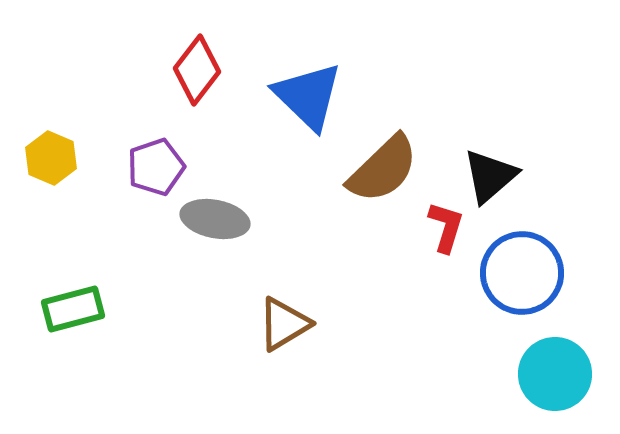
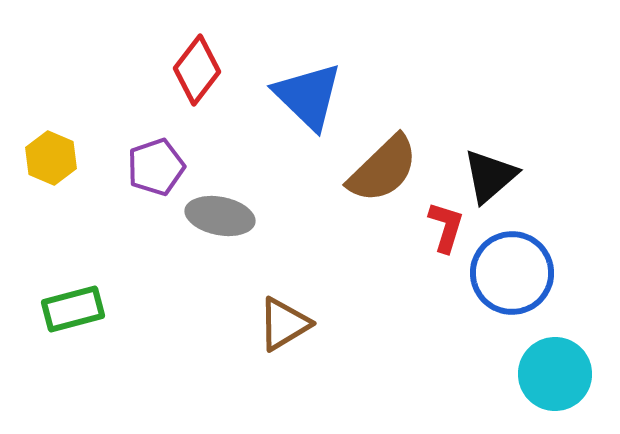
gray ellipse: moved 5 px right, 3 px up
blue circle: moved 10 px left
